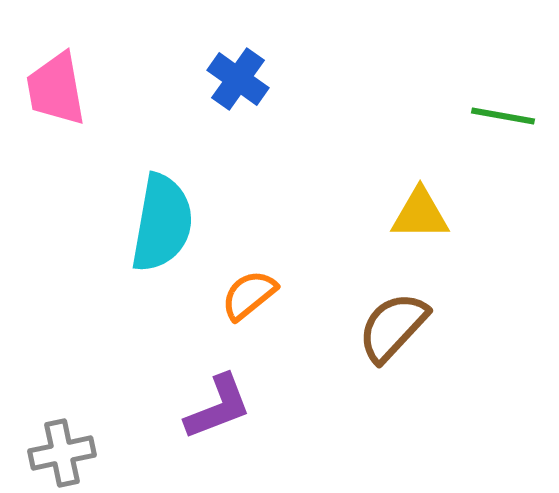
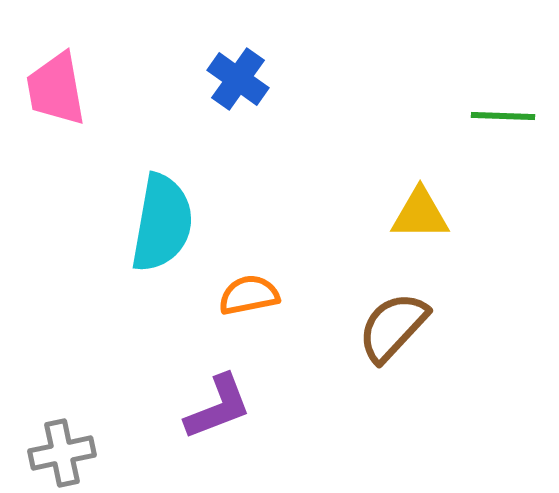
green line: rotated 8 degrees counterclockwise
orange semicircle: rotated 28 degrees clockwise
